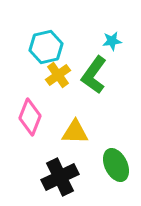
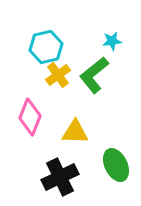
green L-shape: rotated 15 degrees clockwise
